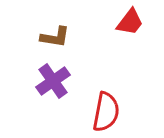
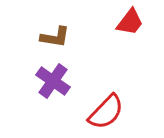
purple cross: rotated 20 degrees counterclockwise
red semicircle: rotated 33 degrees clockwise
